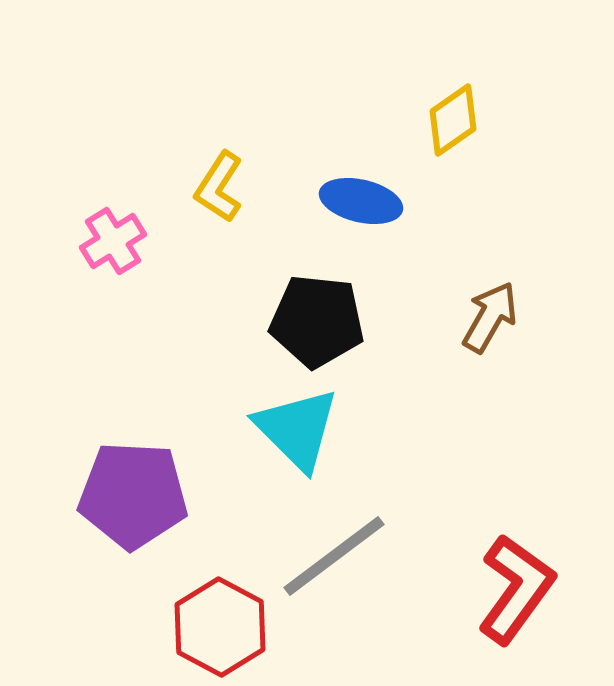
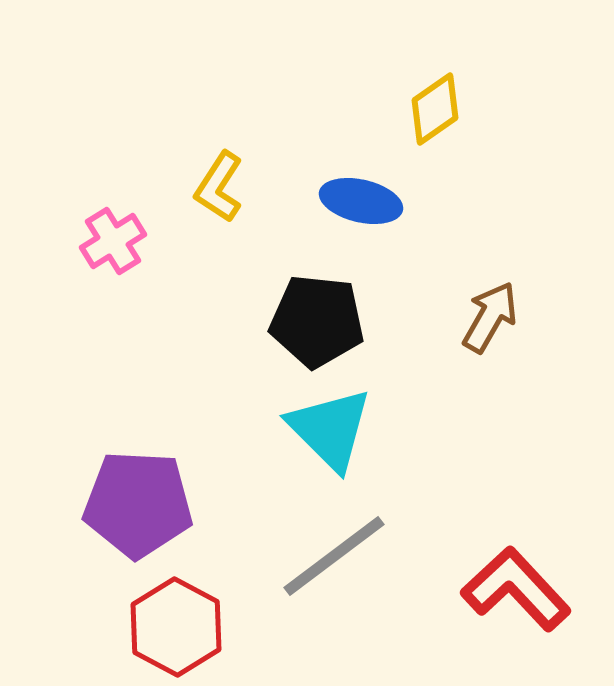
yellow diamond: moved 18 px left, 11 px up
cyan triangle: moved 33 px right
purple pentagon: moved 5 px right, 9 px down
red L-shape: rotated 79 degrees counterclockwise
red hexagon: moved 44 px left
